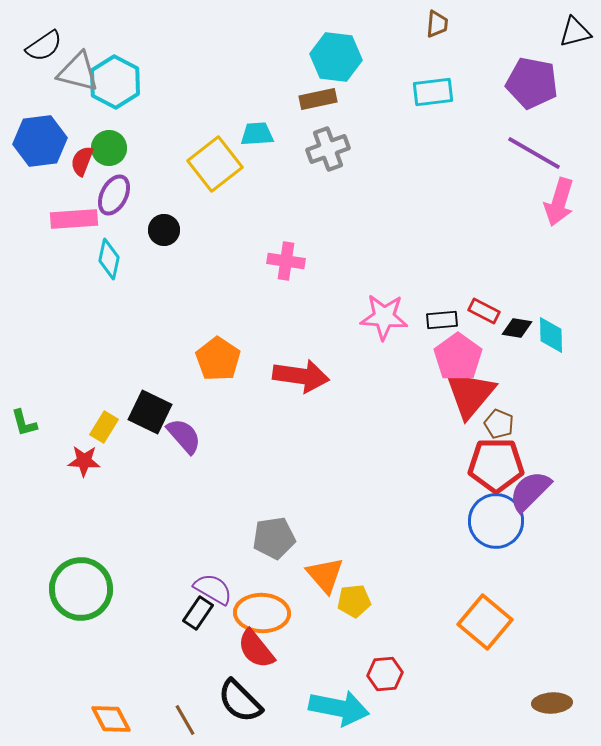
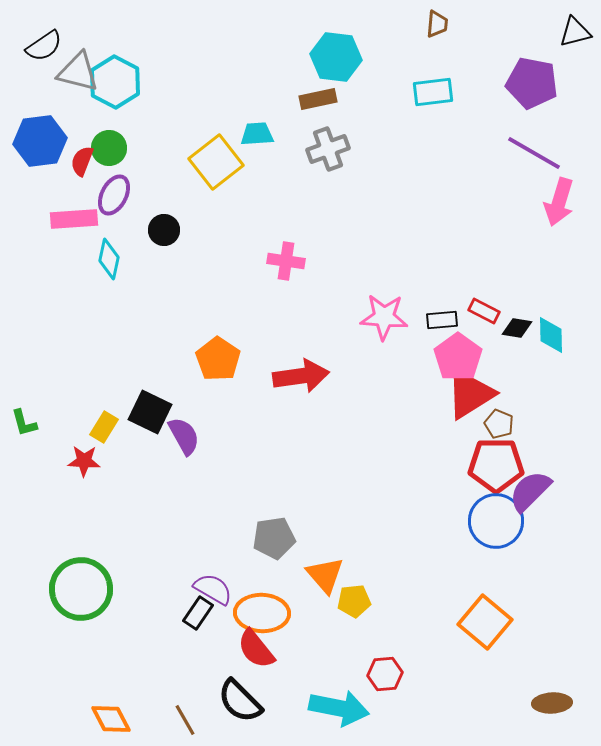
yellow square at (215, 164): moved 1 px right, 2 px up
red arrow at (301, 376): rotated 16 degrees counterclockwise
red triangle at (470, 394): rotated 18 degrees clockwise
purple semicircle at (184, 436): rotated 12 degrees clockwise
